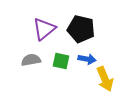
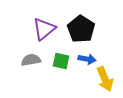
black pentagon: rotated 20 degrees clockwise
